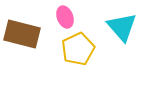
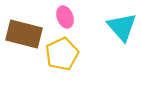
brown rectangle: moved 2 px right
yellow pentagon: moved 16 px left, 5 px down
